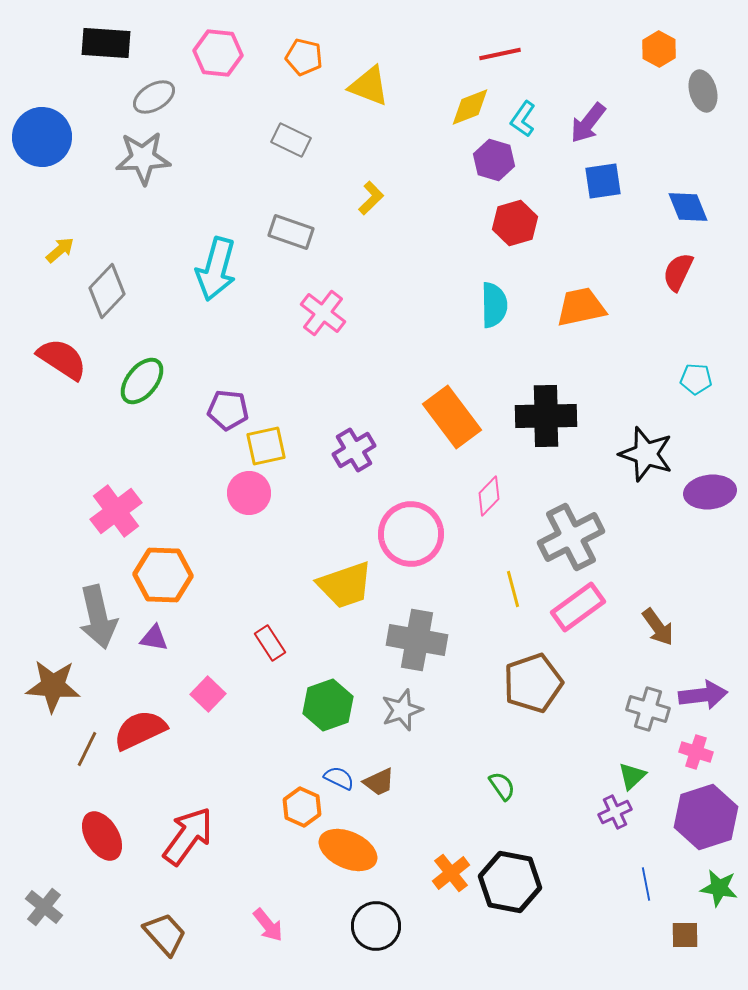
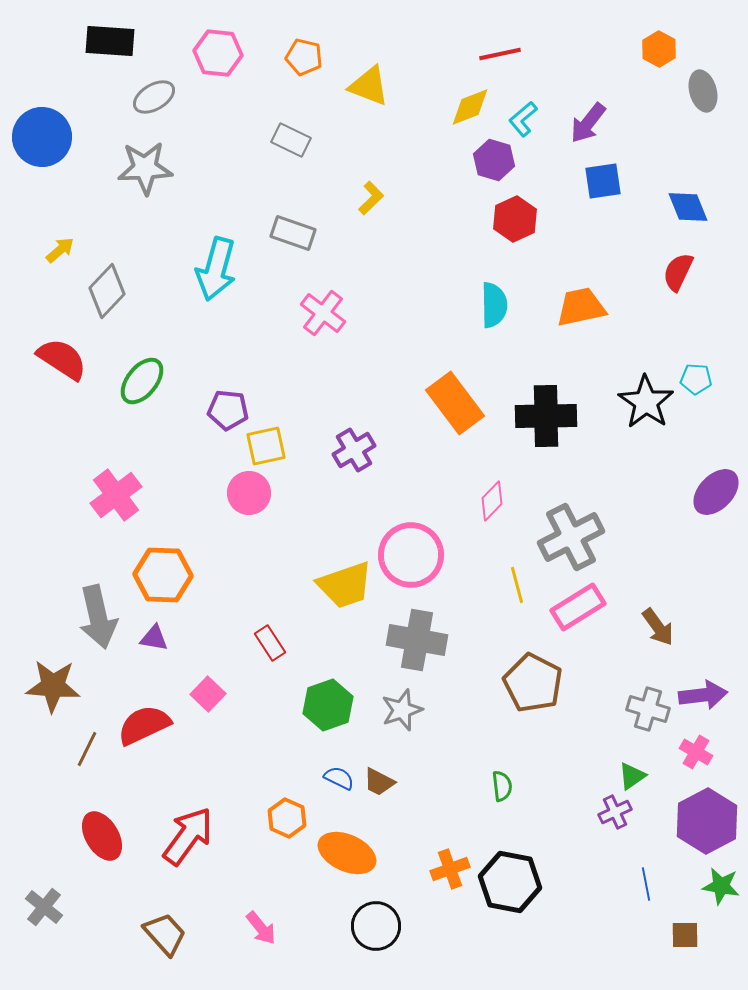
black rectangle at (106, 43): moved 4 px right, 2 px up
cyan L-shape at (523, 119): rotated 15 degrees clockwise
gray star at (143, 158): moved 2 px right, 10 px down
red hexagon at (515, 223): moved 4 px up; rotated 9 degrees counterclockwise
gray rectangle at (291, 232): moved 2 px right, 1 px down
orange rectangle at (452, 417): moved 3 px right, 14 px up
black star at (646, 454): moved 52 px up; rotated 16 degrees clockwise
purple ellipse at (710, 492): moved 6 px right; rotated 39 degrees counterclockwise
pink diamond at (489, 496): moved 3 px right, 5 px down
pink cross at (116, 511): moved 16 px up
pink circle at (411, 534): moved 21 px down
yellow line at (513, 589): moved 4 px right, 4 px up
pink rectangle at (578, 607): rotated 4 degrees clockwise
brown pentagon at (533, 683): rotated 26 degrees counterclockwise
red semicircle at (140, 730): moved 4 px right, 5 px up
pink cross at (696, 752): rotated 12 degrees clockwise
green triangle at (632, 776): rotated 8 degrees clockwise
brown trapezoid at (379, 782): rotated 52 degrees clockwise
green semicircle at (502, 786): rotated 28 degrees clockwise
orange hexagon at (302, 807): moved 15 px left, 11 px down
purple hexagon at (706, 817): moved 1 px right, 4 px down; rotated 10 degrees counterclockwise
orange ellipse at (348, 850): moved 1 px left, 3 px down
orange cross at (451, 873): moved 1 px left, 4 px up; rotated 18 degrees clockwise
green star at (719, 888): moved 2 px right, 2 px up
pink arrow at (268, 925): moved 7 px left, 3 px down
